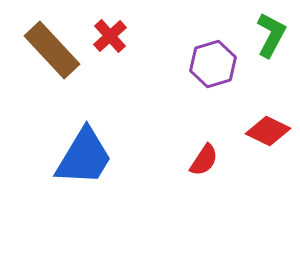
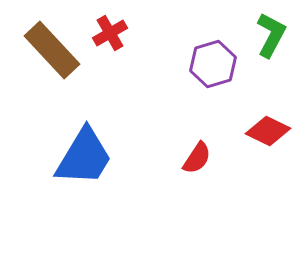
red cross: moved 3 px up; rotated 12 degrees clockwise
red semicircle: moved 7 px left, 2 px up
